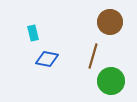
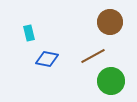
cyan rectangle: moved 4 px left
brown line: rotated 45 degrees clockwise
